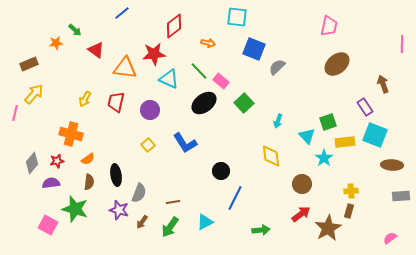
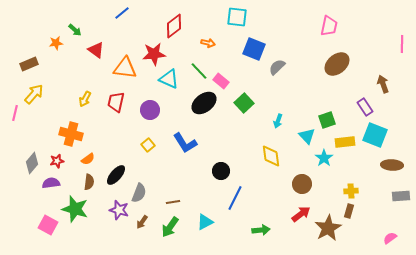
green square at (328, 122): moved 1 px left, 2 px up
black ellipse at (116, 175): rotated 50 degrees clockwise
